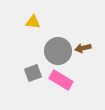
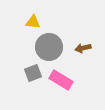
gray circle: moved 9 px left, 4 px up
